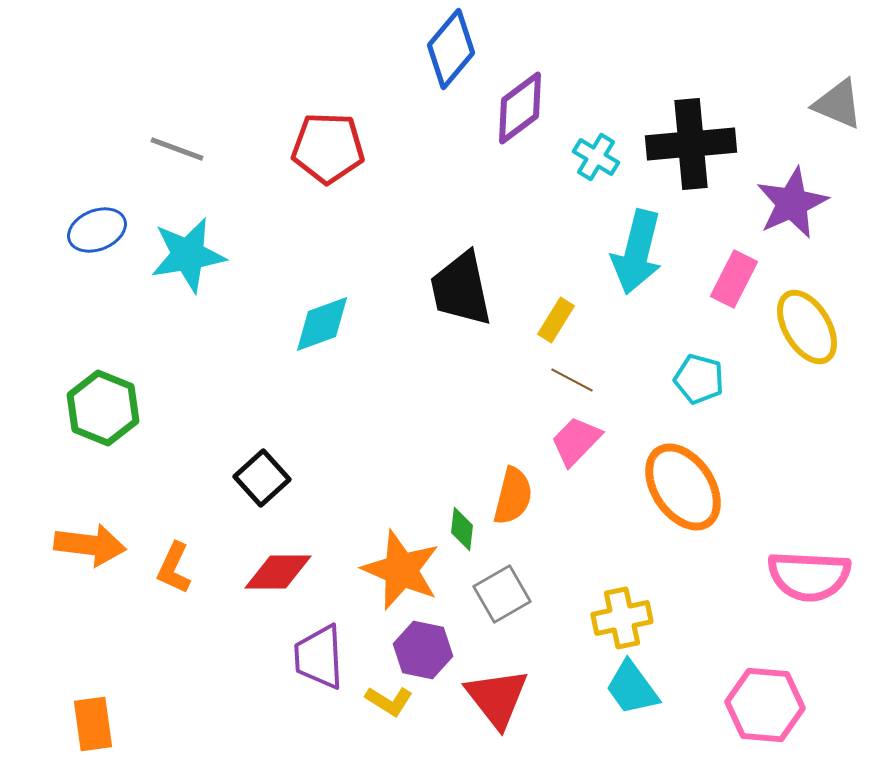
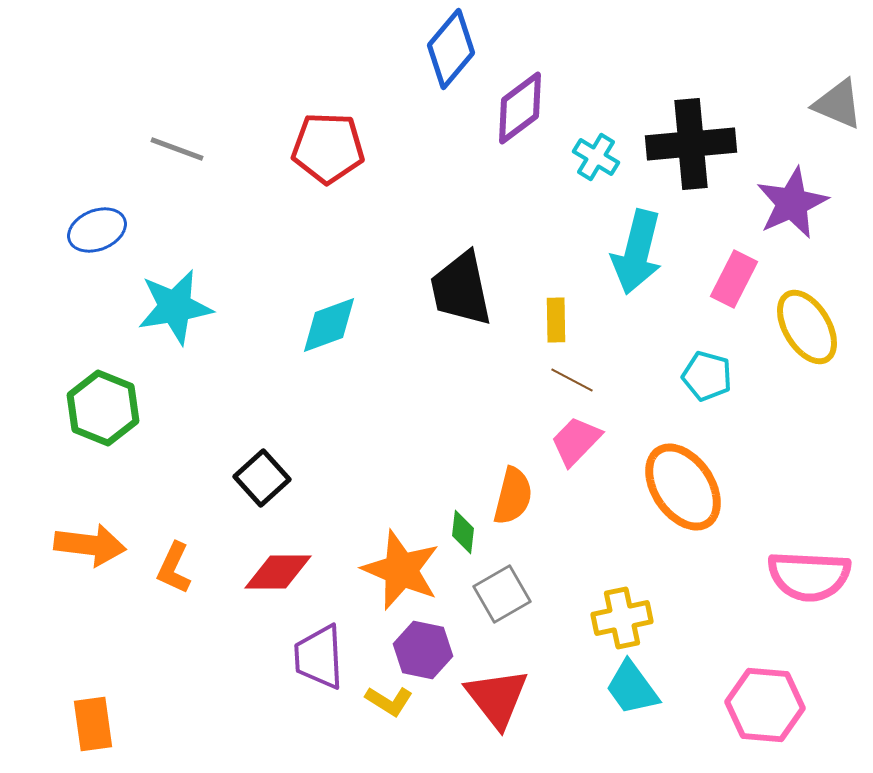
cyan star: moved 13 px left, 52 px down
yellow rectangle: rotated 33 degrees counterclockwise
cyan diamond: moved 7 px right, 1 px down
cyan pentagon: moved 8 px right, 3 px up
green diamond: moved 1 px right, 3 px down
